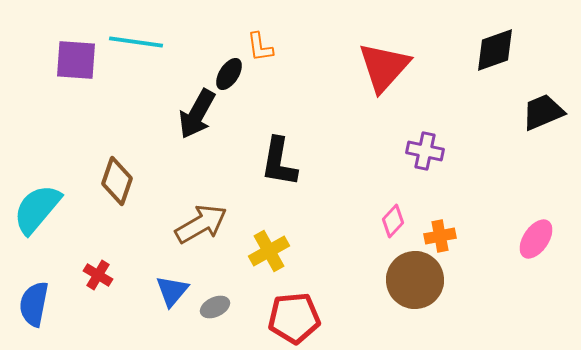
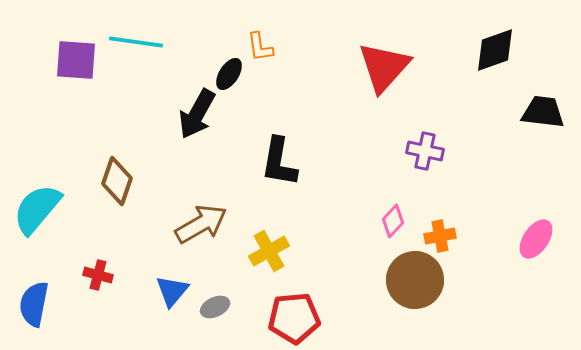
black trapezoid: rotated 30 degrees clockwise
red cross: rotated 16 degrees counterclockwise
